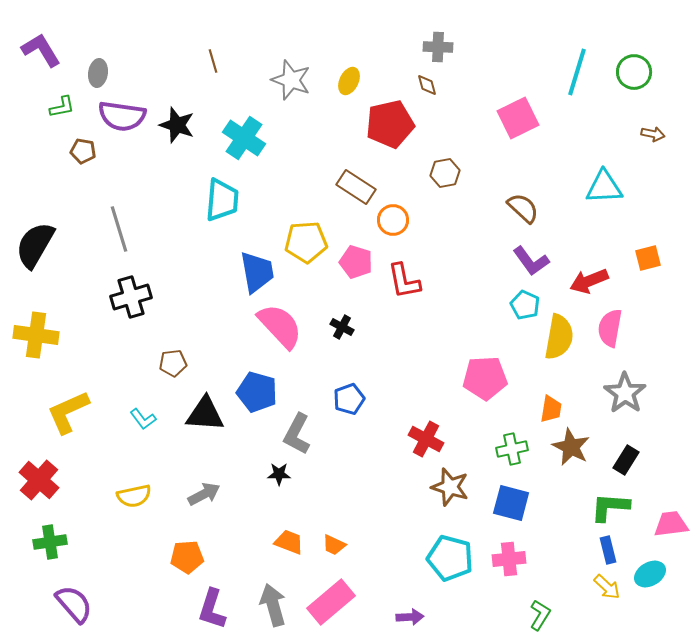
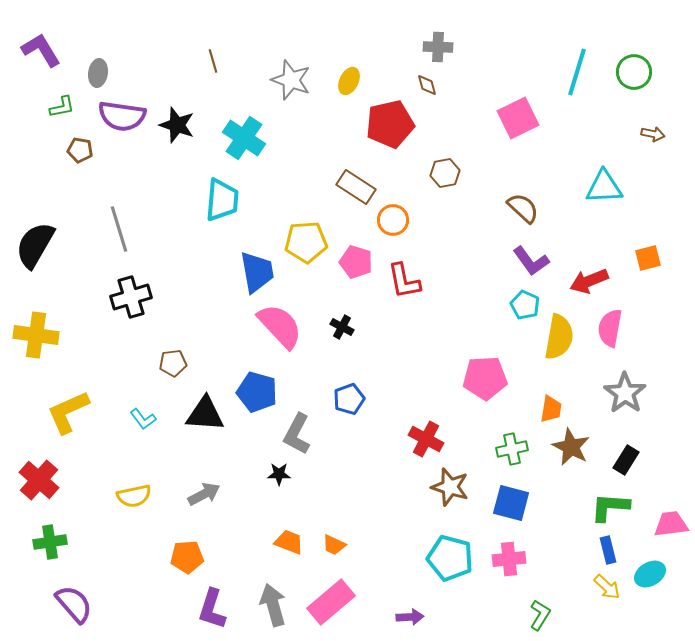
brown pentagon at (83, 151): moved 3 px left, 1 px up
